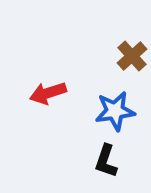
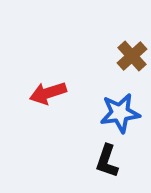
blue star: moved 5 px right, 2 px down
black L-shape: moved 1 px right
